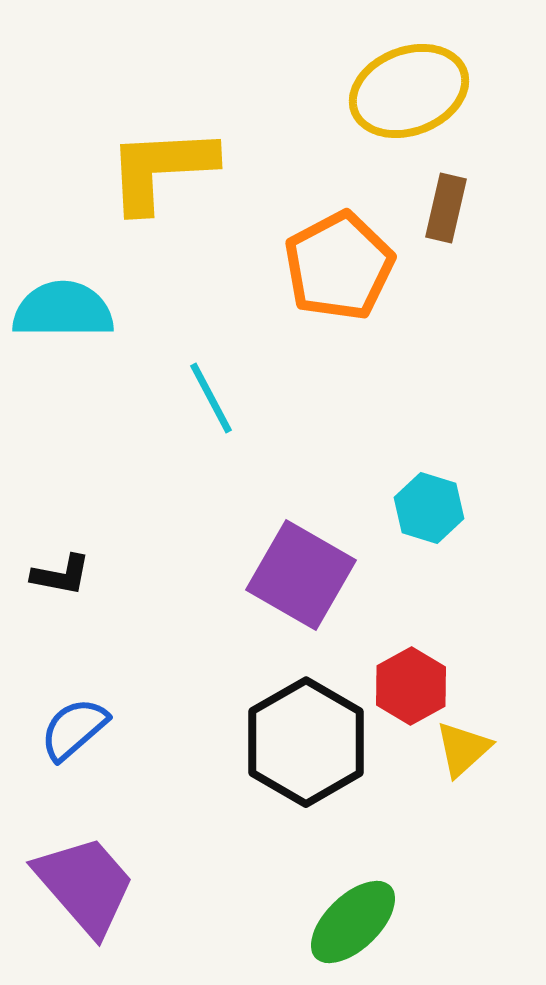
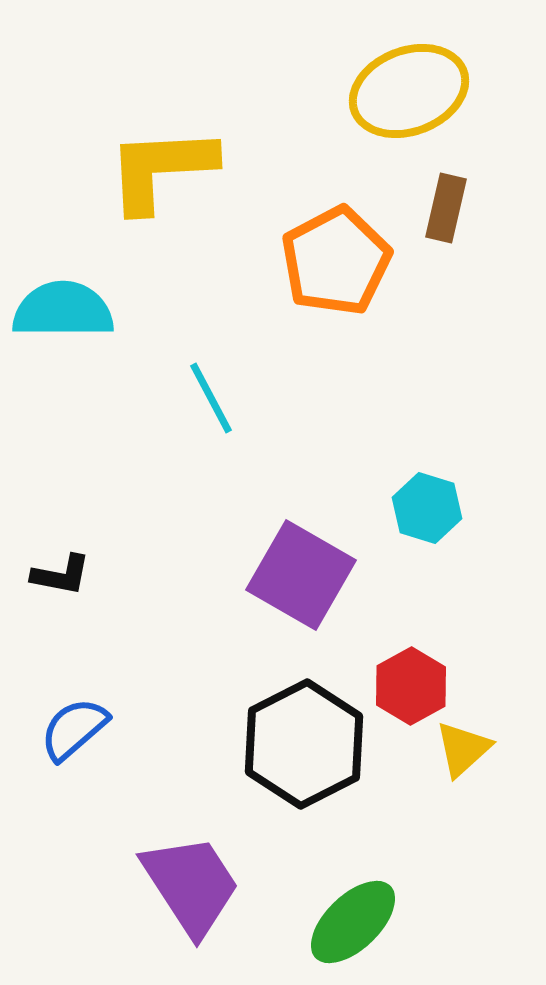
orange pentagon: moved 3 px left, 5 px up
cyan hexagon: moved 2 px left
black hexagon: moved 2 px left, 2 px down; rotated 3 degrees clockwise
purple trapezoid: moved 106 px right; rotated 8 degrees clockwise
